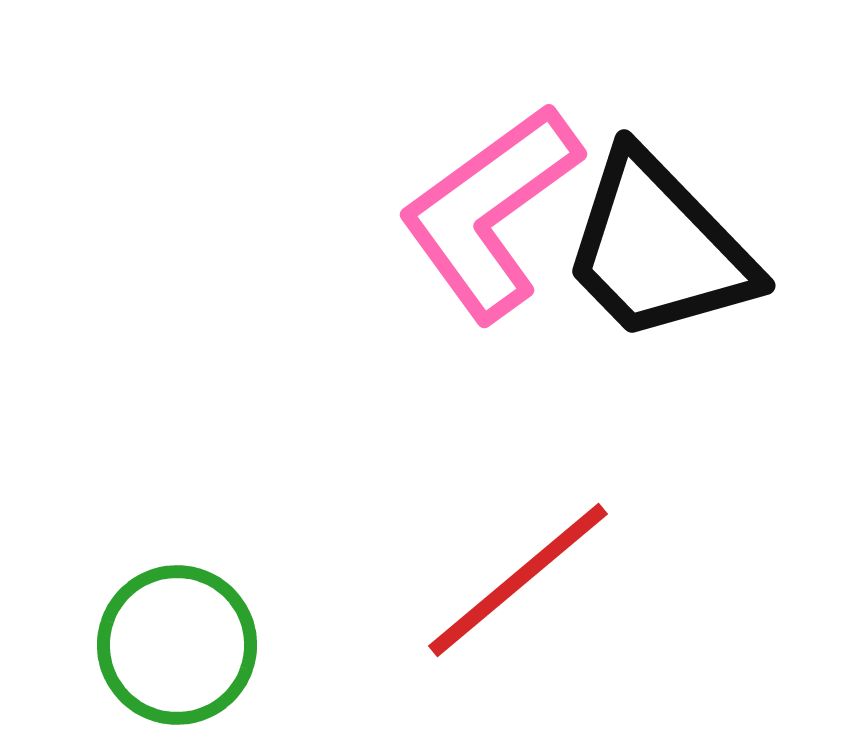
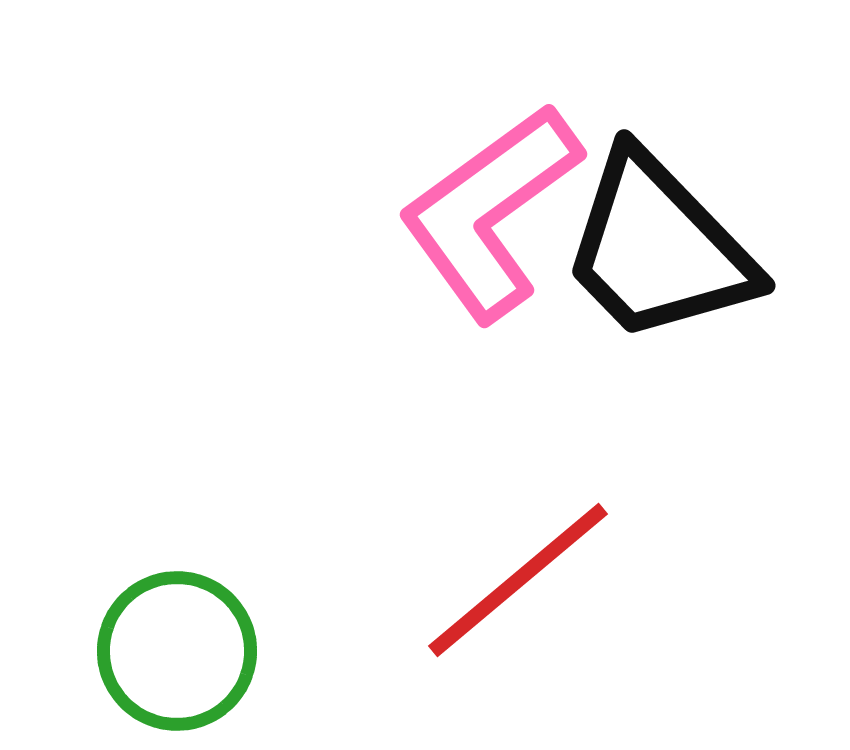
green circle: moved 6 px down
